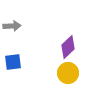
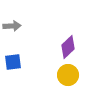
yellow circle: moved 2 px down
